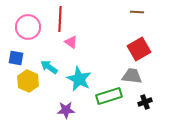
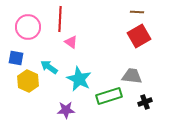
red square: moved 13 px up
